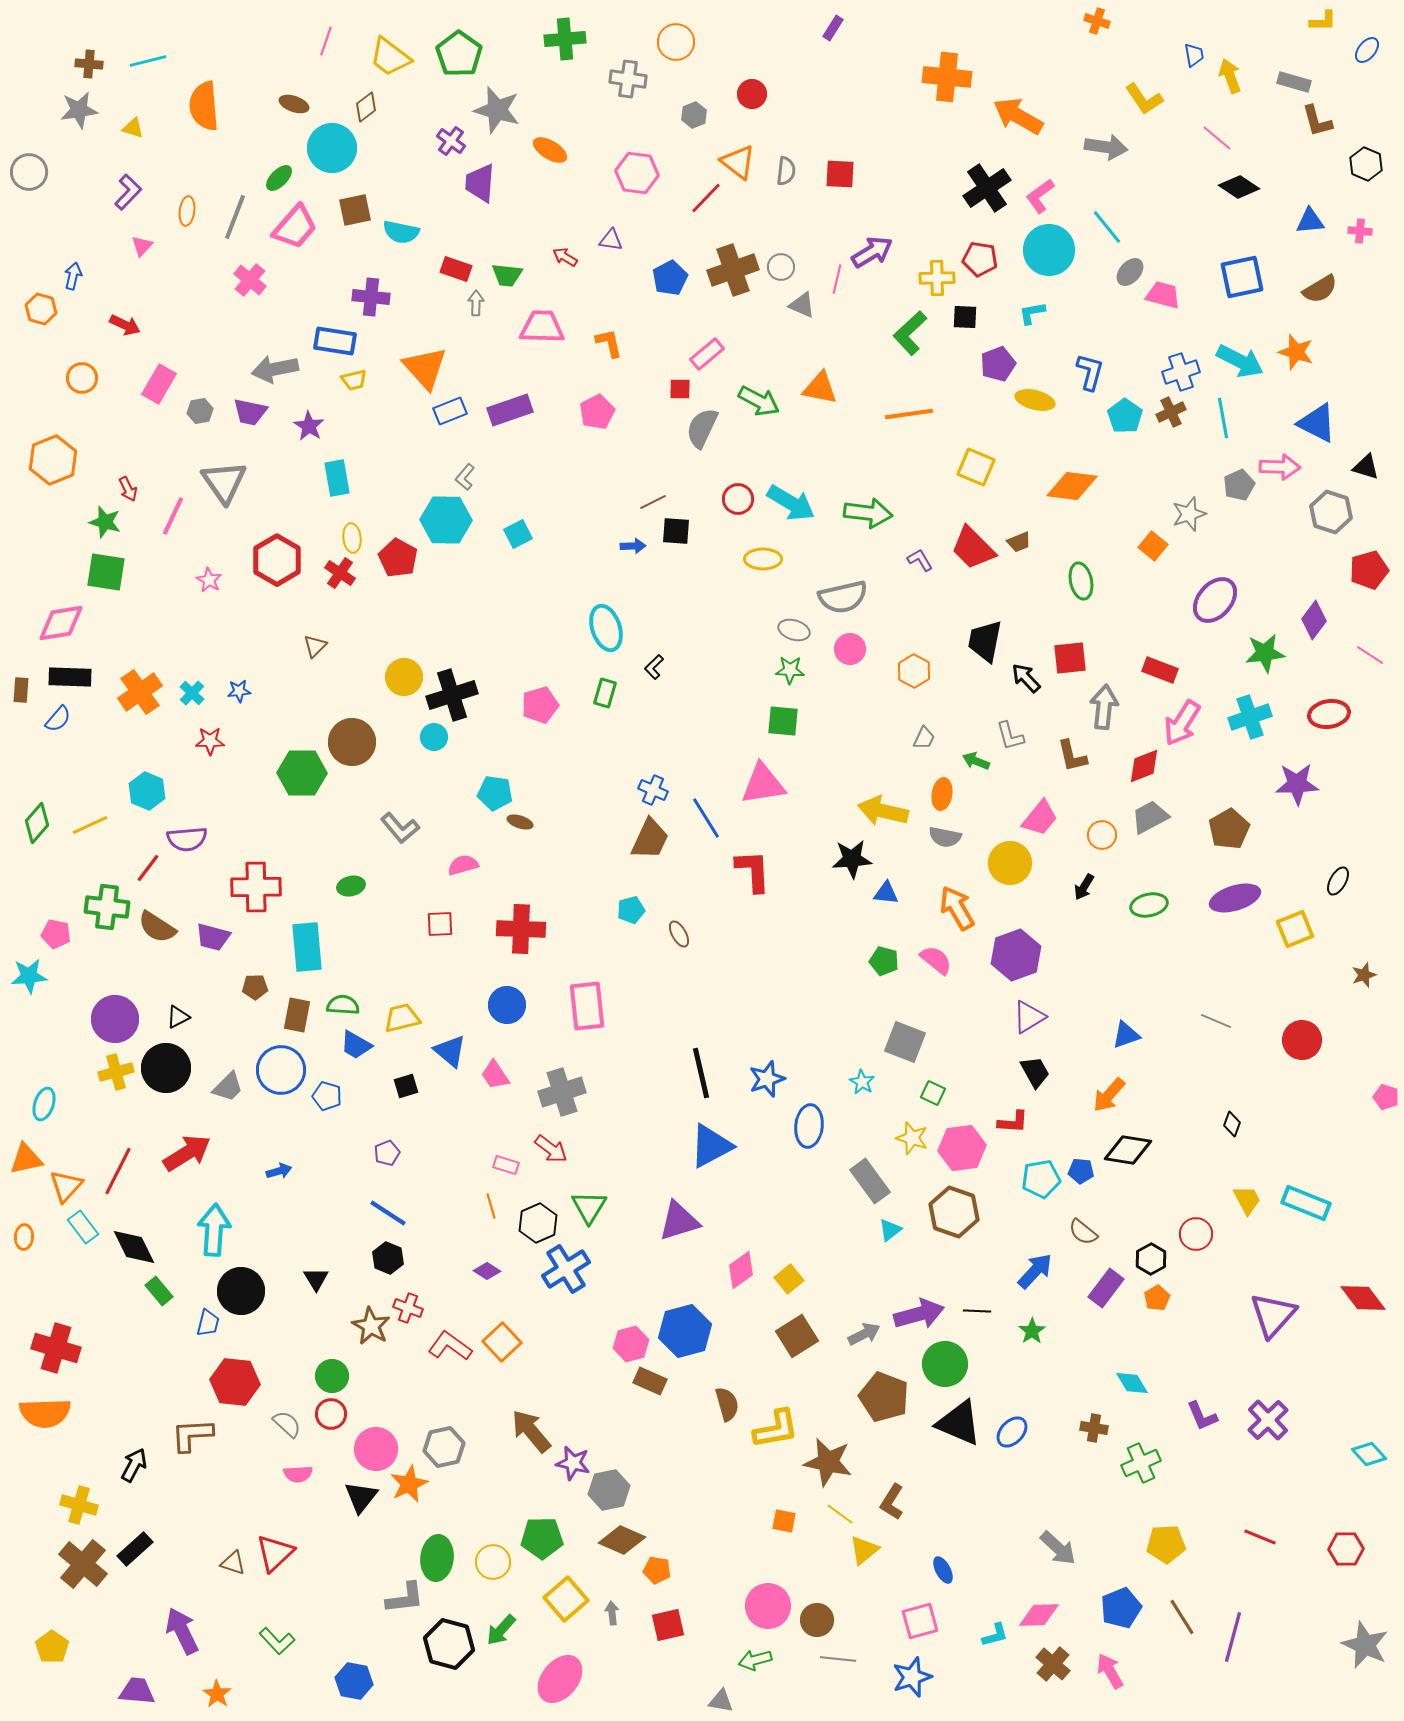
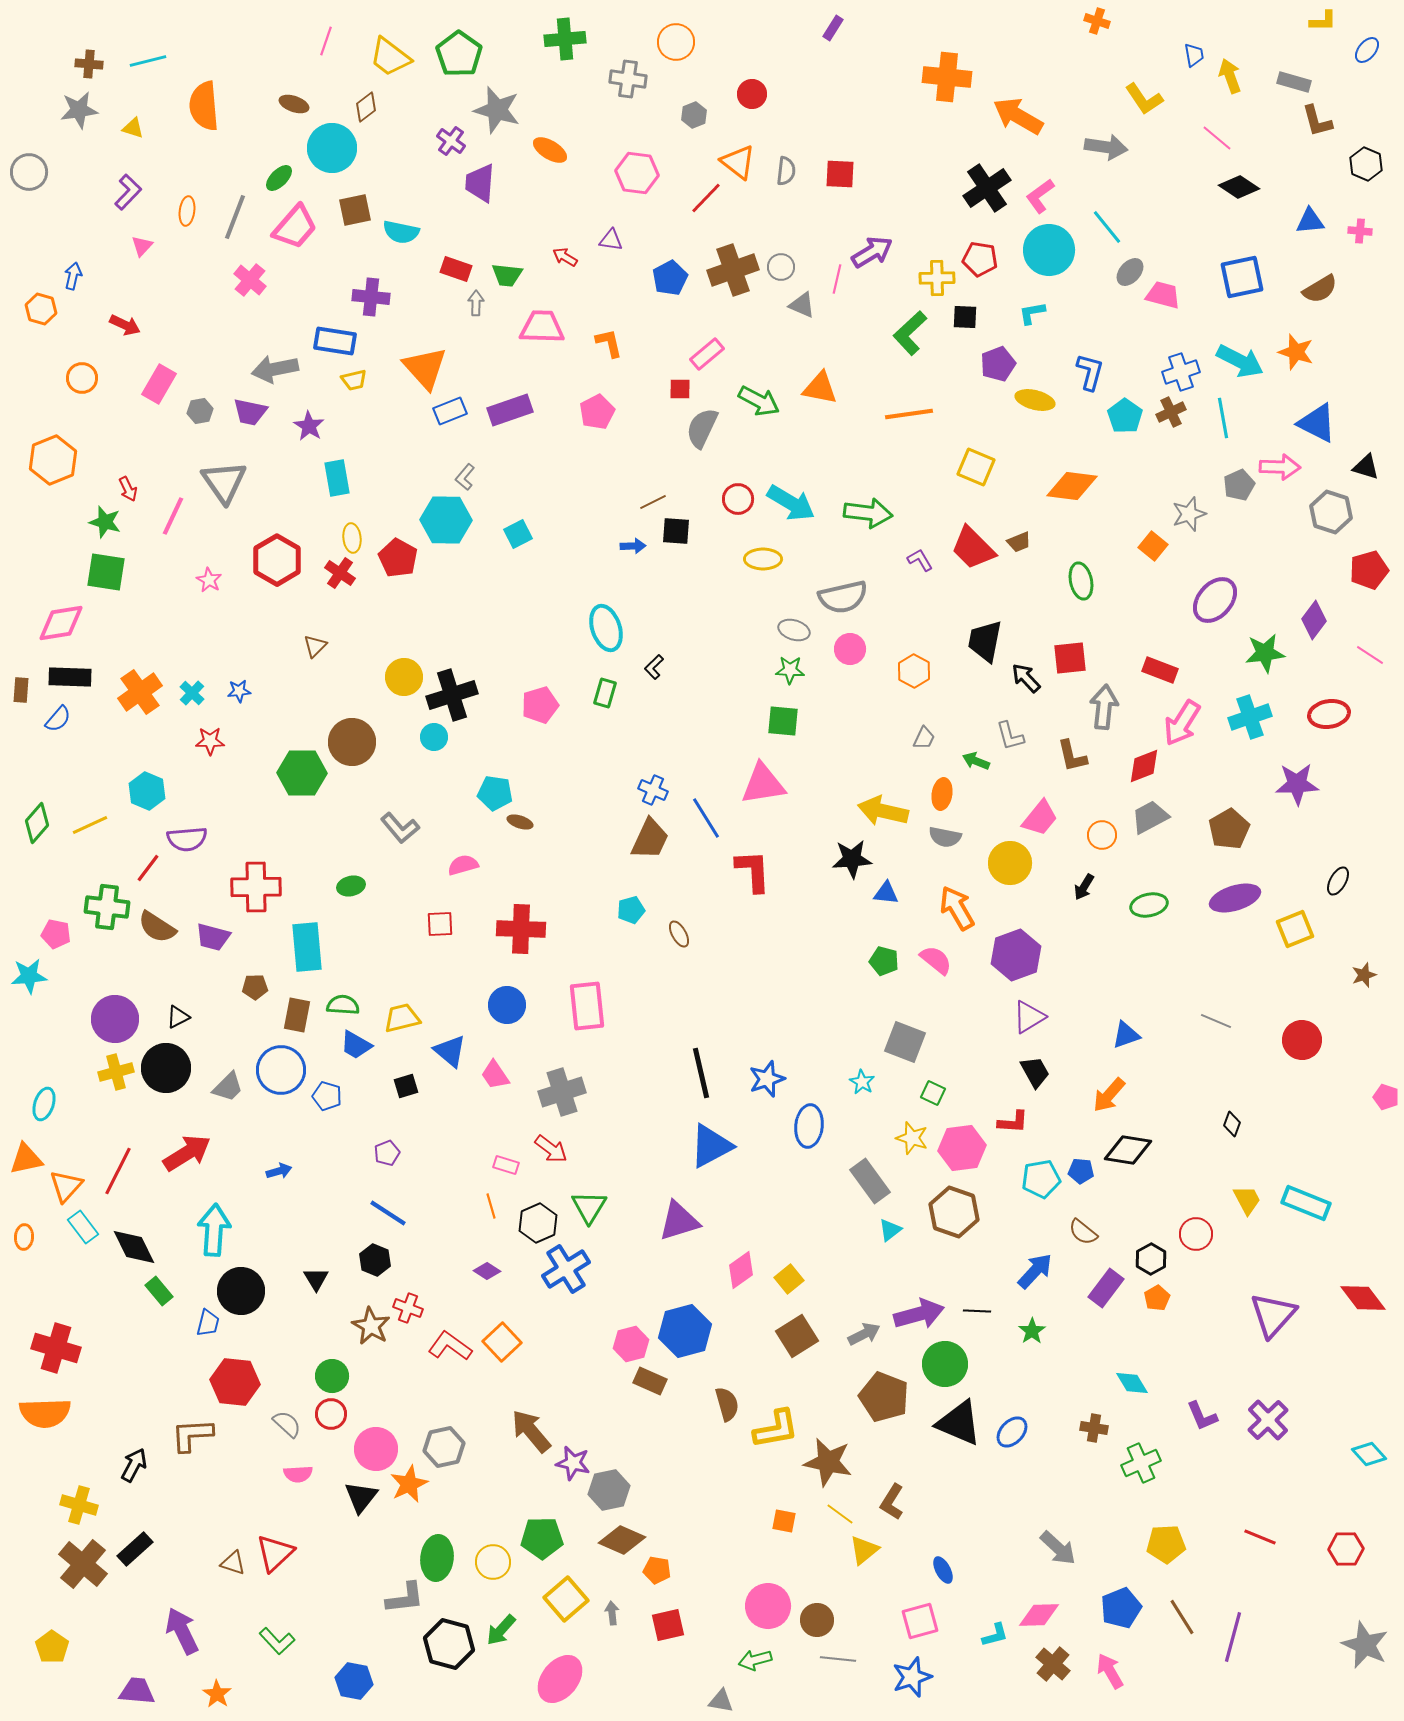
black hexagon at (388, 1258): moved 13 px left, 2 px down
